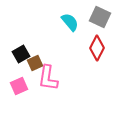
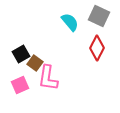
gray square: moved 1 px left, 1 px up
brown square: rotated 28 degrees counterclockwise
pink square: moved 1 px right, 1 px up
